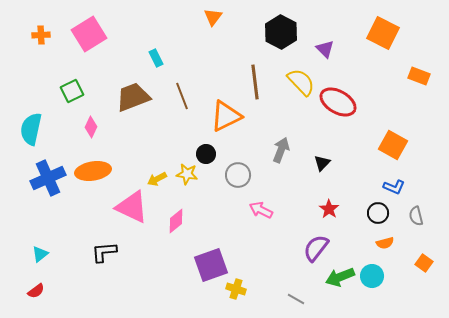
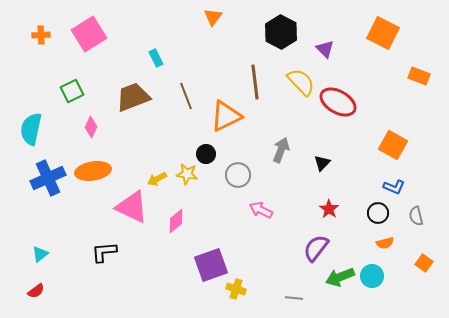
brown line at (182, 96): moved 4 px right
gray line at (296, 299): moved 2 px left, 1 px up; rotated 24 degrees counterclockwise
